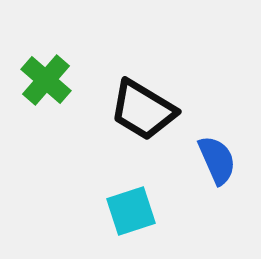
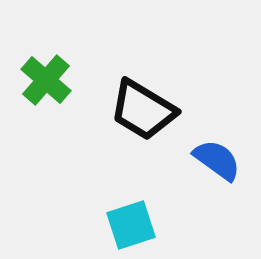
blue semicircle: rotated 30 degrees counterclockwise
cyan square: moved 14 px down
